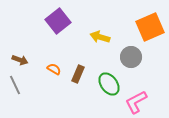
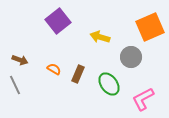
pink L-shape: moved 7 px right, 3 px up
